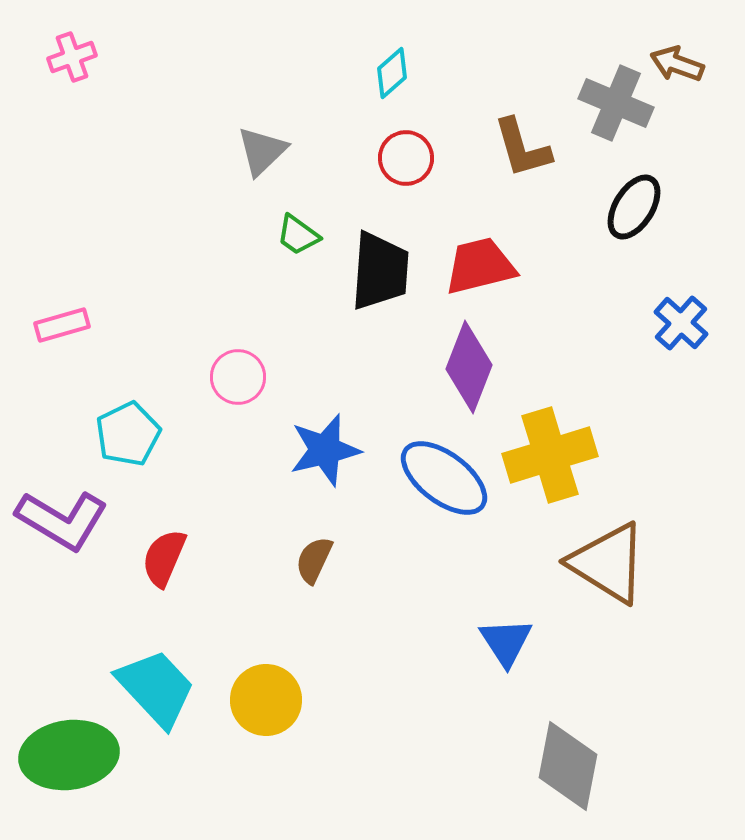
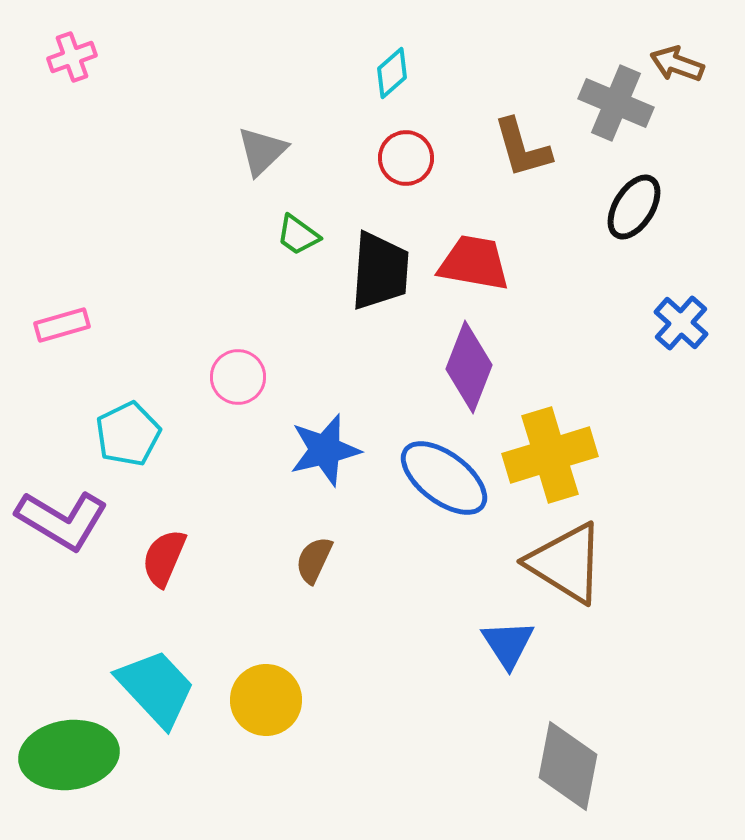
red trapezoid: moved 6 px left, 3 px up; rotated 24 degrees clockwise
brown triangle: moved 42 px left
blue triangle: moved 2 px right, 2 px down
